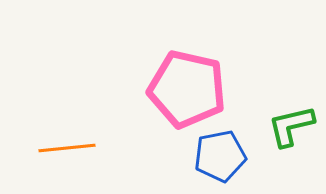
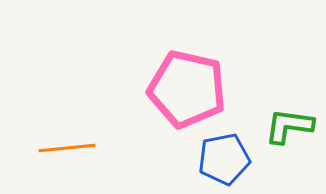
green L-shape: moved 2 px left; rotated 21 degrees clockwise
blue pentagon: moved 4 px right, 3 px down
